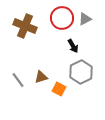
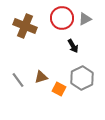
gray hexagon: moved 1 px right, 6 px down
